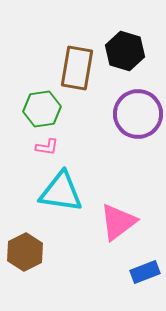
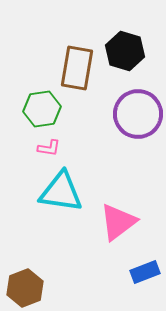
pink L-shape: moved 2 px right, 1 px down
brown hexagon: moved 36 px down; rotated 6 degrees clockwise
